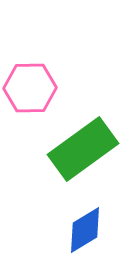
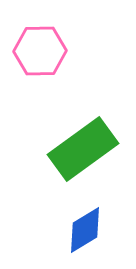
pink hexagon: moved 10 px right, 37 px up
